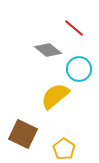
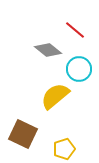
red line: moved 1 px right, 2 px down
yellow pentagon: rotated 20 degrees clockwise
